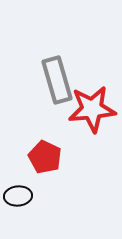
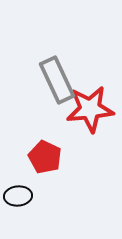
gray rectangle: rotated 9 degrees counterclockwise
red star: moved 2 px left
